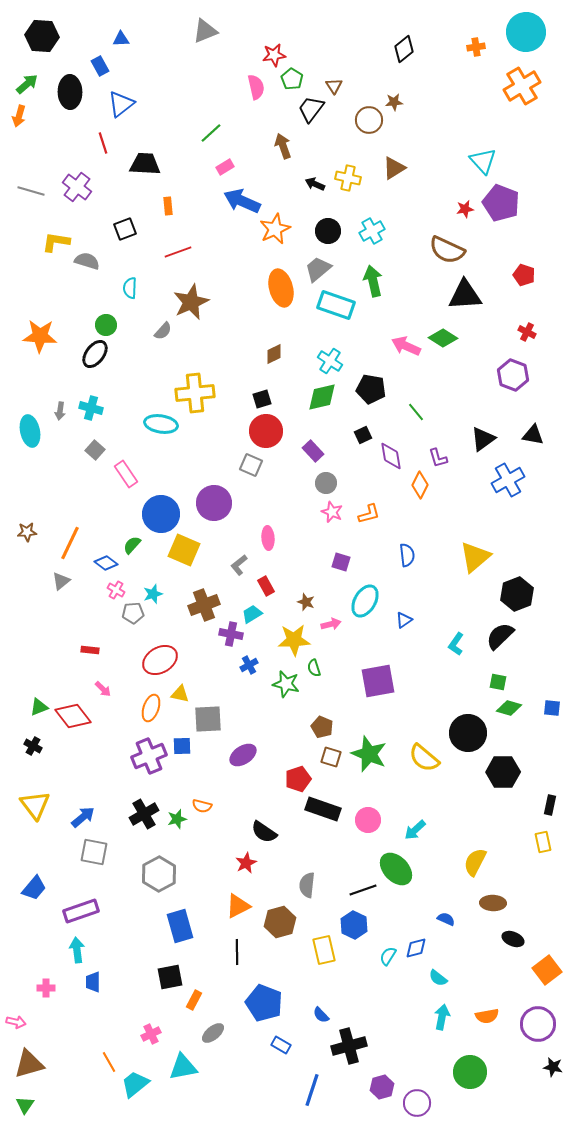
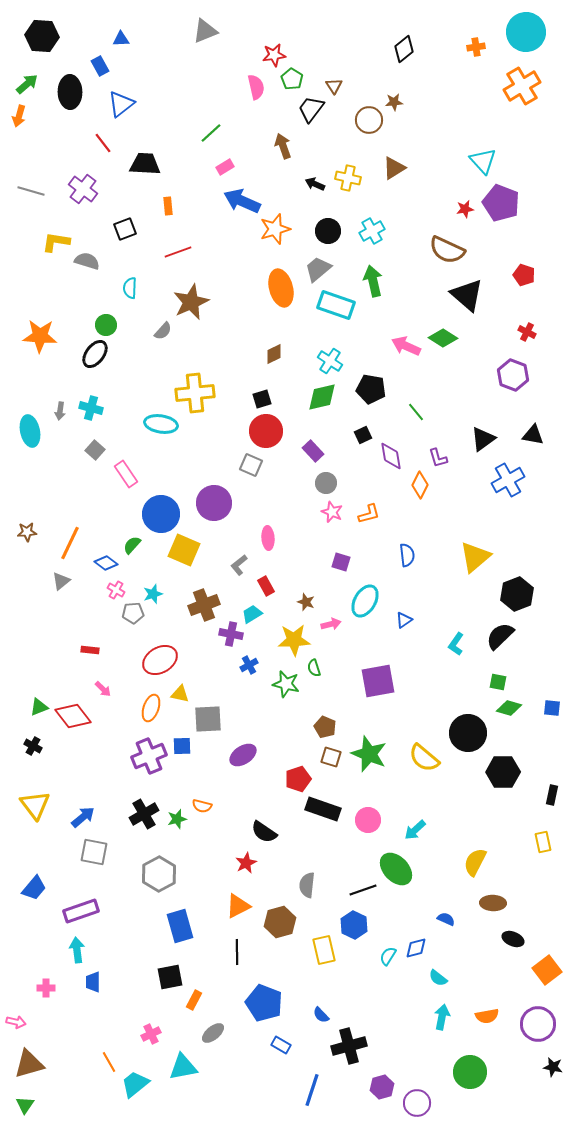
red line at (103, 143): rotated 20 degrees counterclockwise
purple cross at (77, 187): moved 6 px right, 2 px down
orange star at (275, 229): rotated 8 degrees clockwise
black triangle at (465, 295): moved 2 px right; rotated 45 degrees clockwise
brown pentagon at (322, 727): moved 3 px right
black rectangle at (550, 805): moved 2 px right, 10 px up
